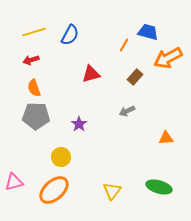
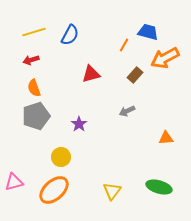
orange arrow: moved 3 px left
brown rectangle: moved 2 px up
gray pentagon: rotated 20 degrees counterclockwise
